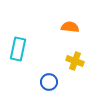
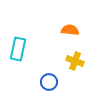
orange semicircle: moved 3 px down
